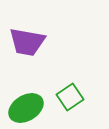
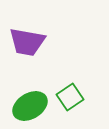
green ellipse: moved 4 px right, 2 px up
